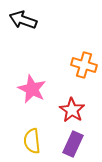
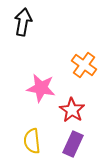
black arrow: moved 2 px down; rotated 80 degrees clockwise
orange cross: rotated 20 degrees clockwise
pink star: moved 9 px right, 1 px up; rotated 16 degrees counterclockwise
